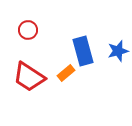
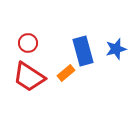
red circle: moved 13 px down
blue star: moved 2 px left, 2 px up
